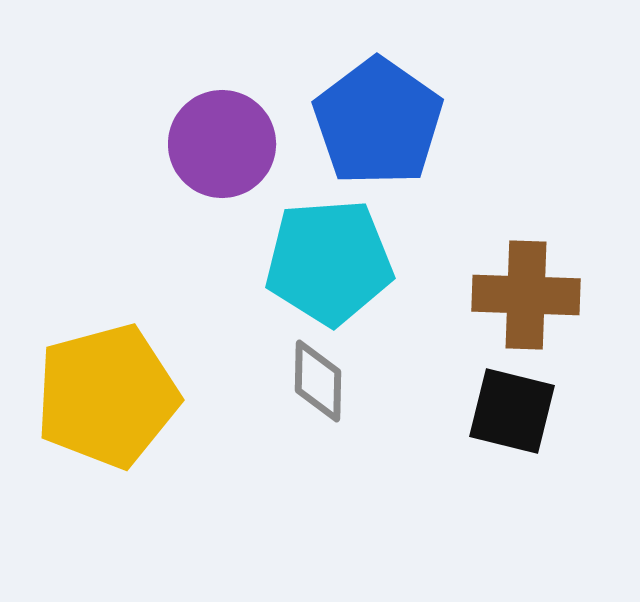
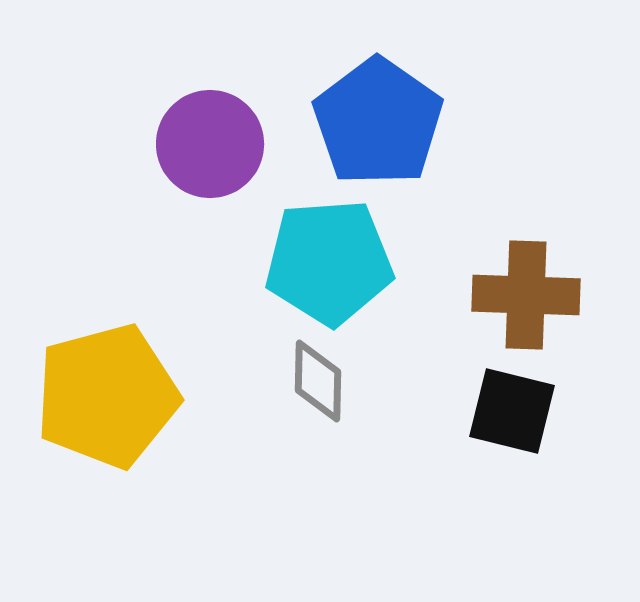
purple circle: moved 12 px left
